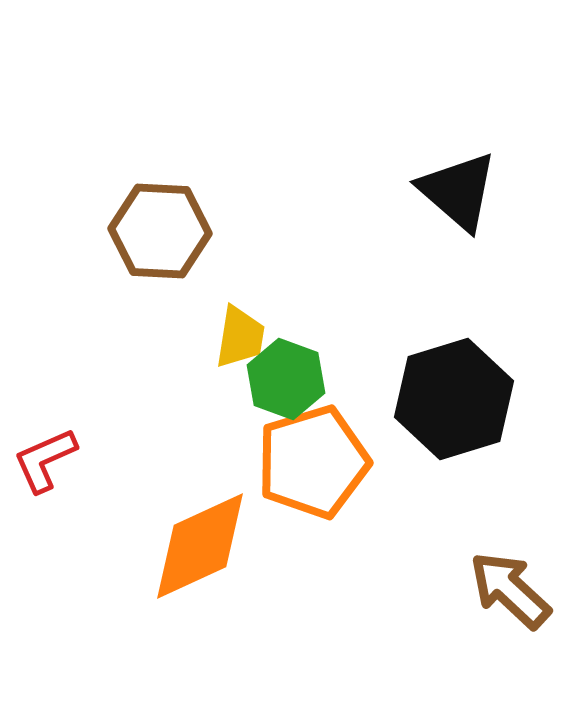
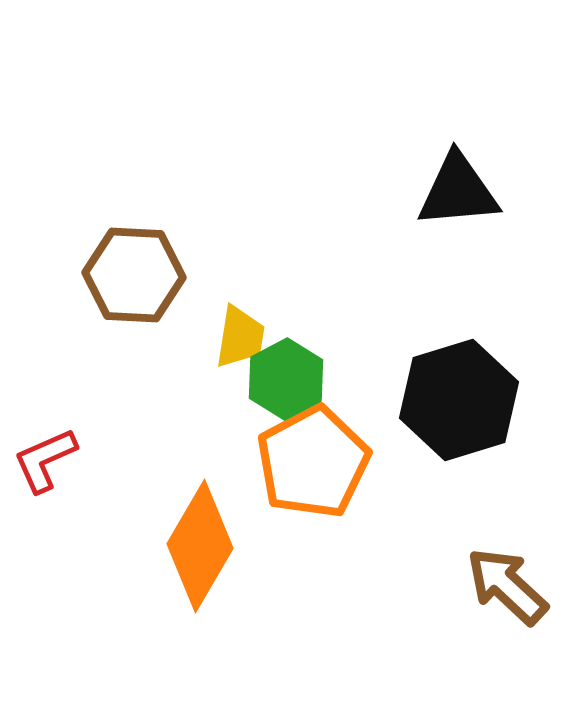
black triangle: rotated 46 degrees counterclockwise
brown hexagon: moved 26 px left, 44 px down
green hexagon: rotated 12 degrees clockwise
black hexagon: moved 5 px right, 1 px down
orange pentagon: rotated 11 degrees counterclockwise
orange diamond: rotated 35 degrees counterclockwise
brown arrow: moved 3 px left, 4 px up
